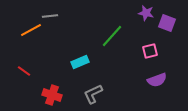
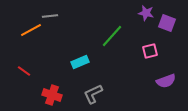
purple semicircle: moved 9 px right, 1 px down
